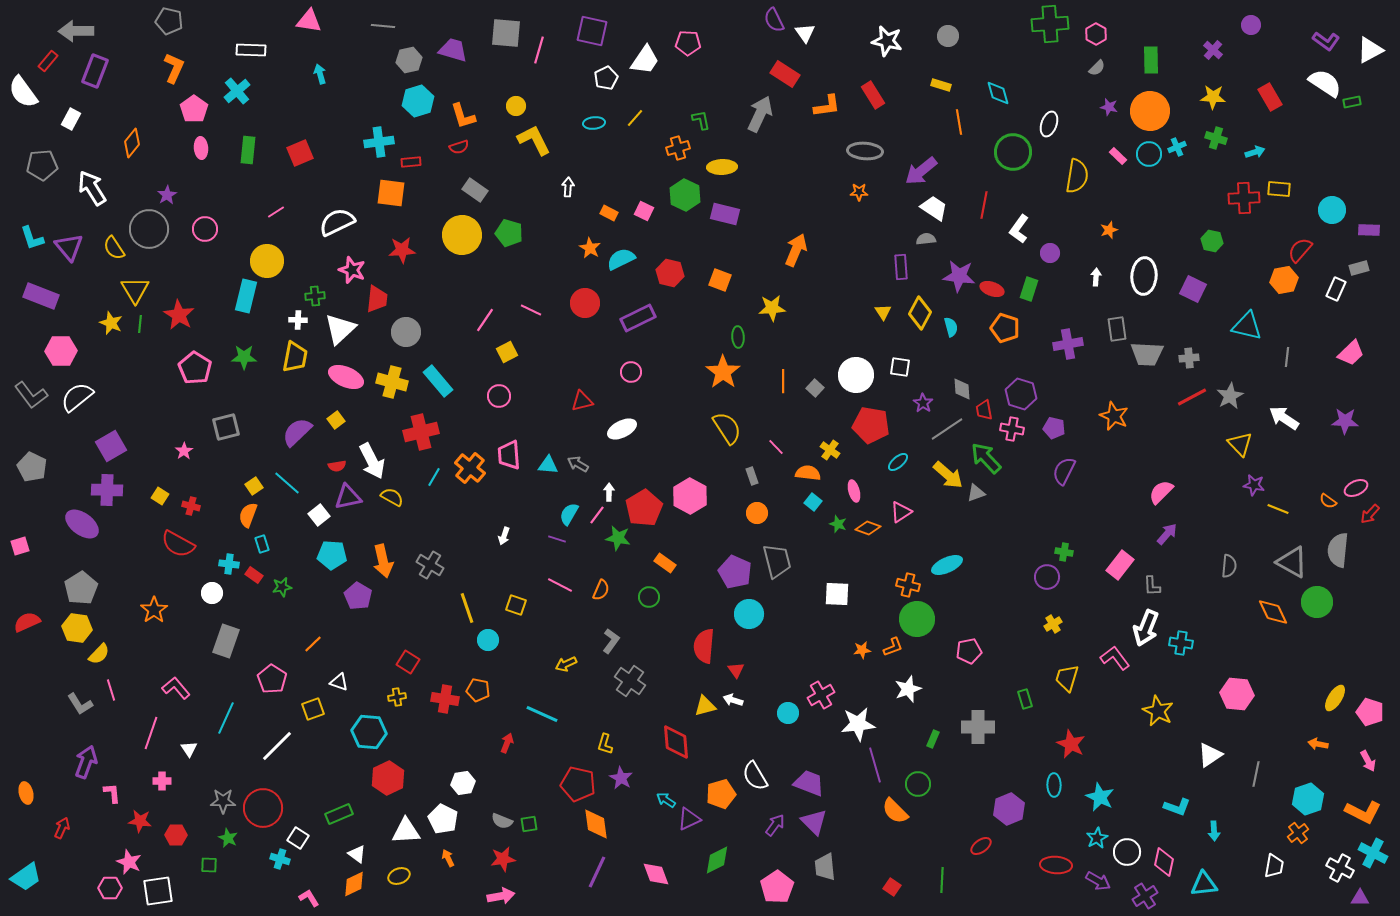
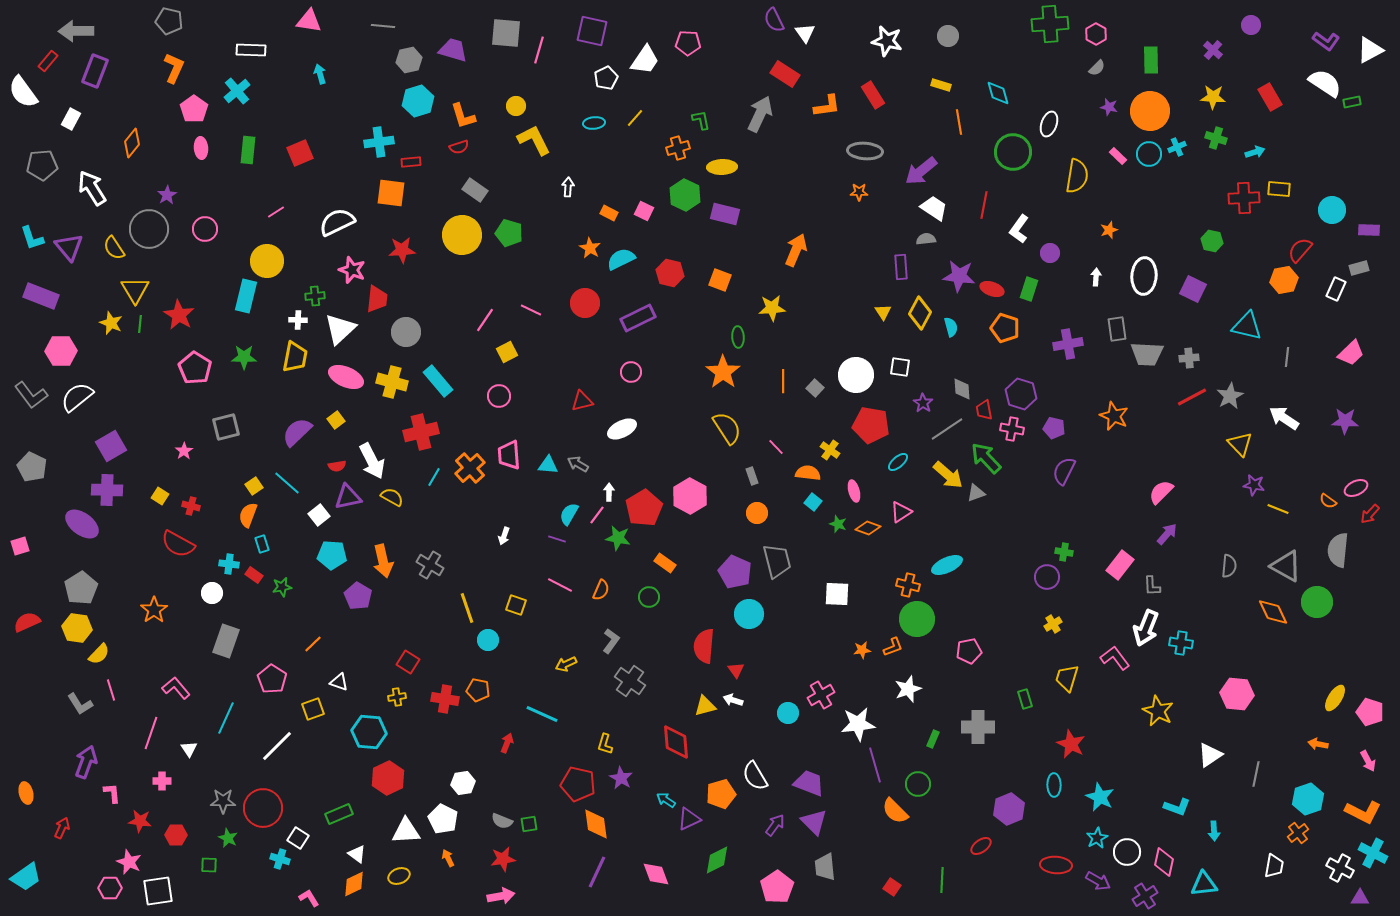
orange cross at (470, 468): rotated 8 degrees clockwise
gray triangle at (1292, 562): moved 6 px left, 4 px down
